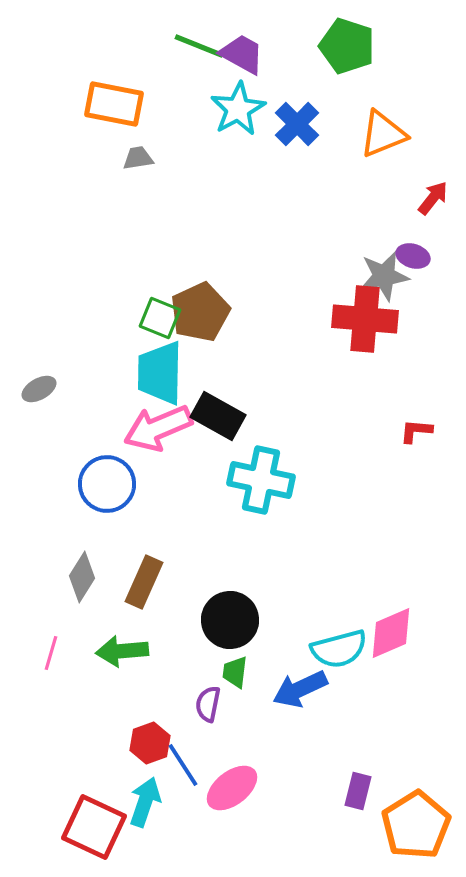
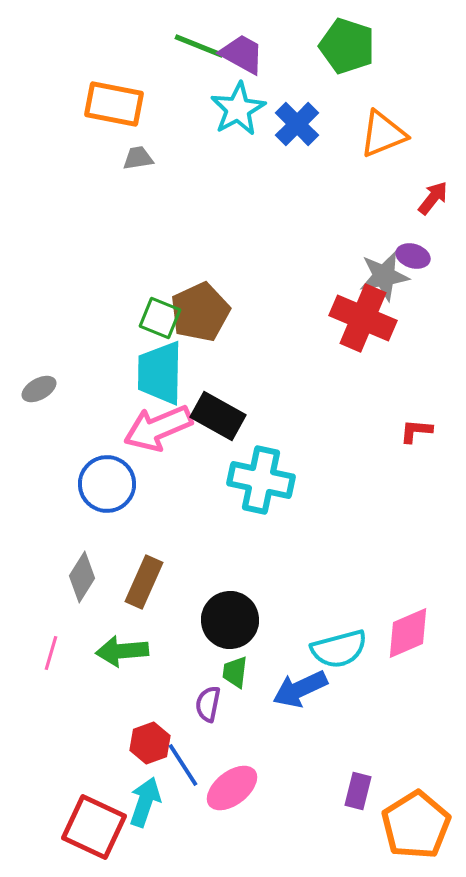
red cross: moved 2 px left, 1 px up; rotated 18 degrees clockwise
pink diamond: moved 17 px right
